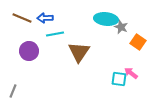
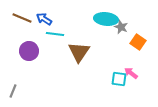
blue arrow: moved 1 px left, 1 px down; rotated 35 degrees clockwise
cyan line: rotated 18 degrees clockwise
